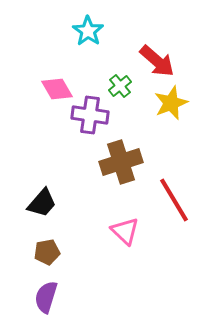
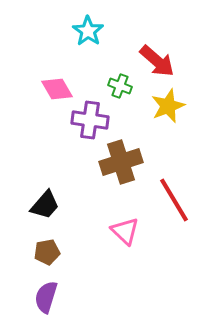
green cross: rotated 30 degrees counterclockwise
yellow star: moved 3 px left, 3 px down
purple cross: moved 5 px down
black trapezoid: moved 3 px right, 2 px down
